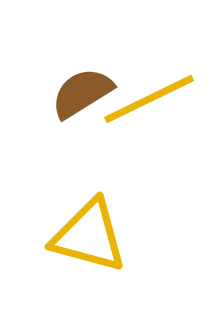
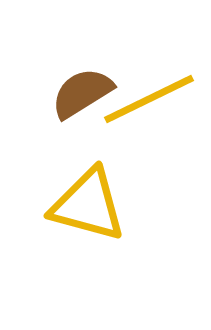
yellow triangle: moved 1 px left, 31 px up
